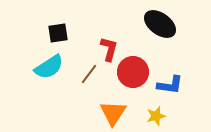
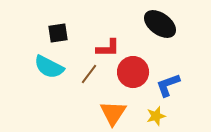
red L-shape: moved 1 px left, 1 px up; rotated 75 degrees clockwise
cyan semicircle: rotated 60 degrees clockwise
blue L-shape: moved 2 px left; rotated 152 degrees clockwise
